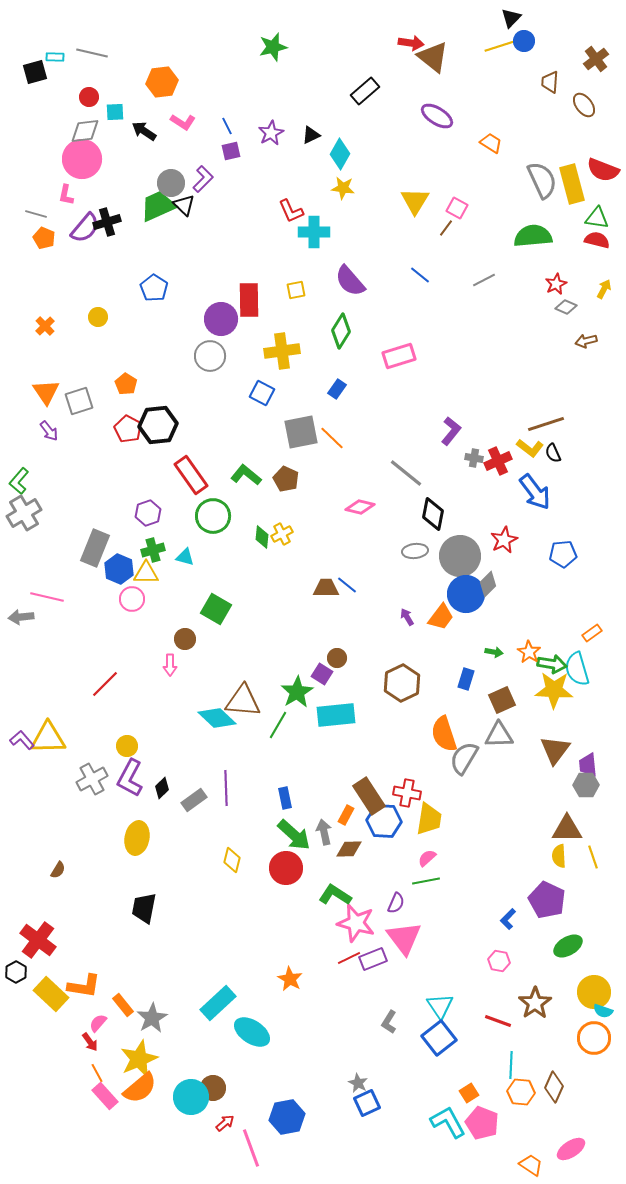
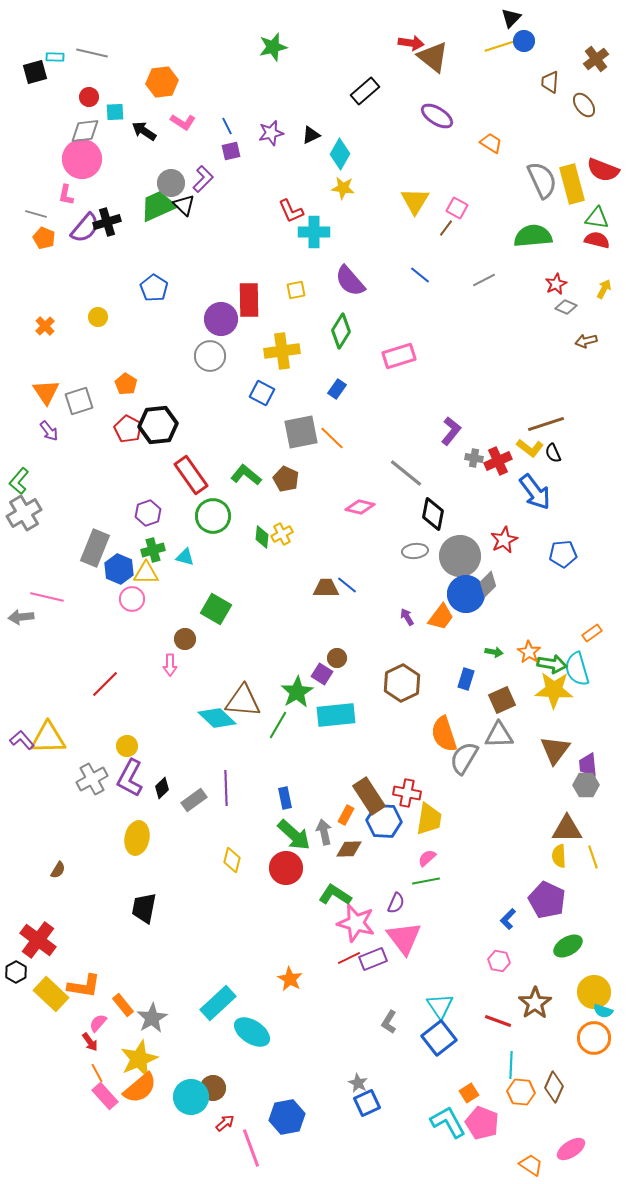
purple star at (271, 133): rotated 15 degrees clockwise
